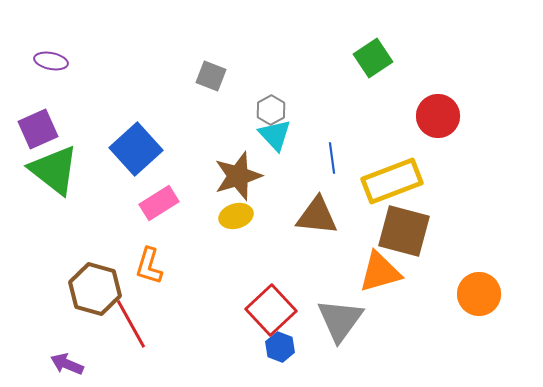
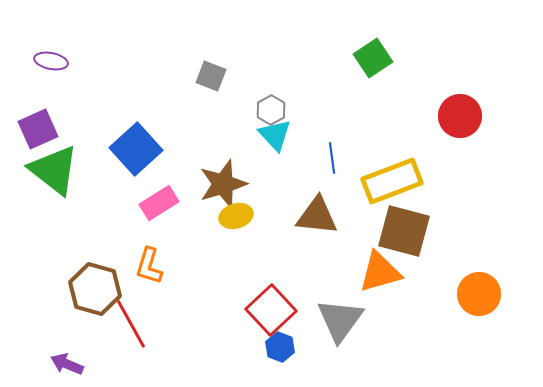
red circle: moved 22 px right
brown star: moved 15 px left, 8 px down
